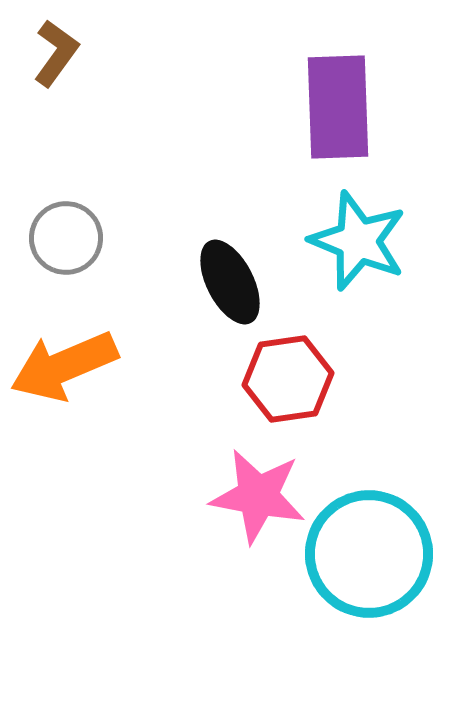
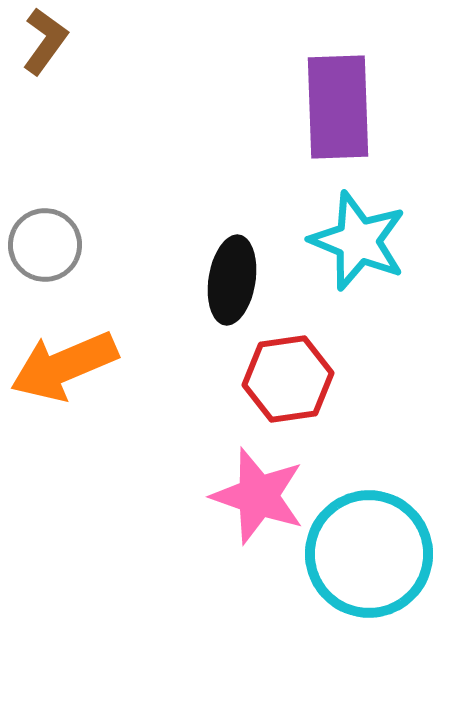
brown L-shape: moved 11 px left, 12 px up
gray circle: moved 21 px left, 7 px down
black ellipse: moved 2 px right, 2 px up; rotated 36 degrees clockwise
pink star: rotated 8 degrees clockwise
